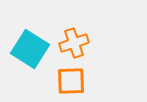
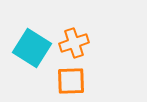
cyan square: moved 2 px right, 1 px up
